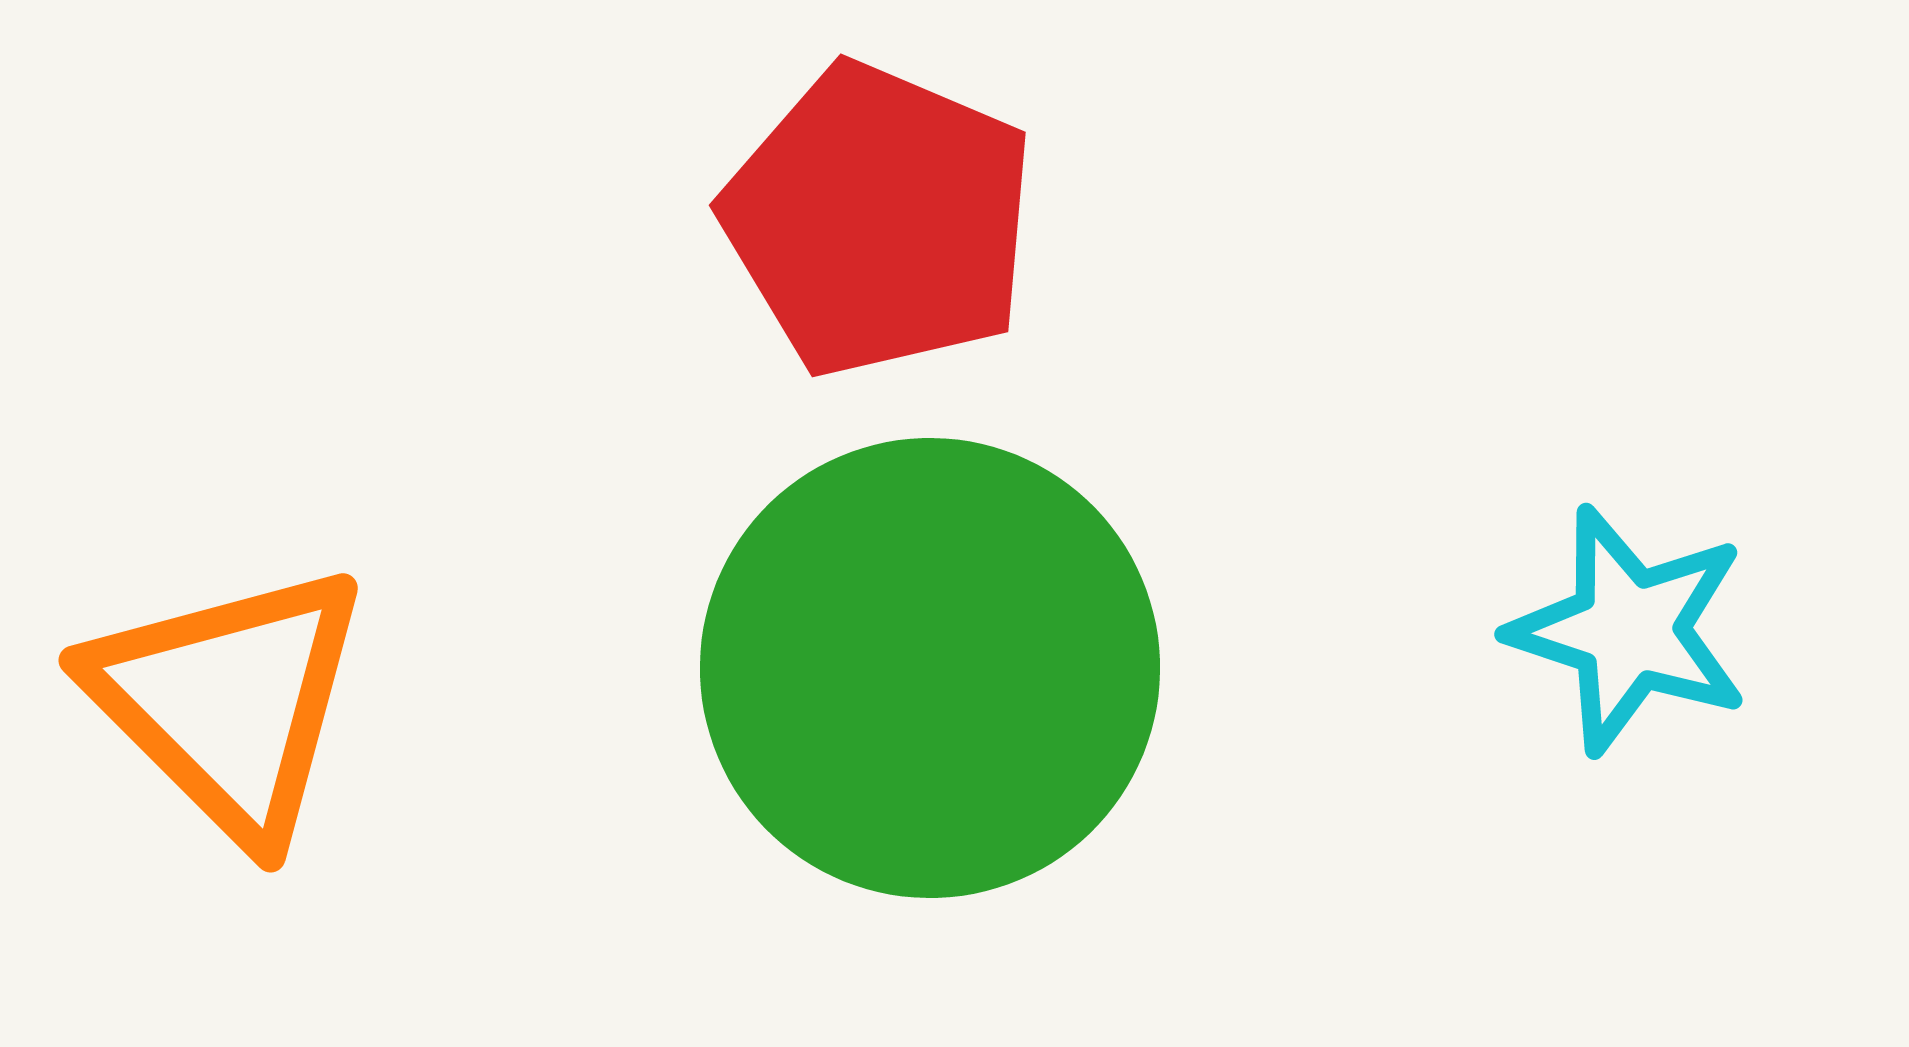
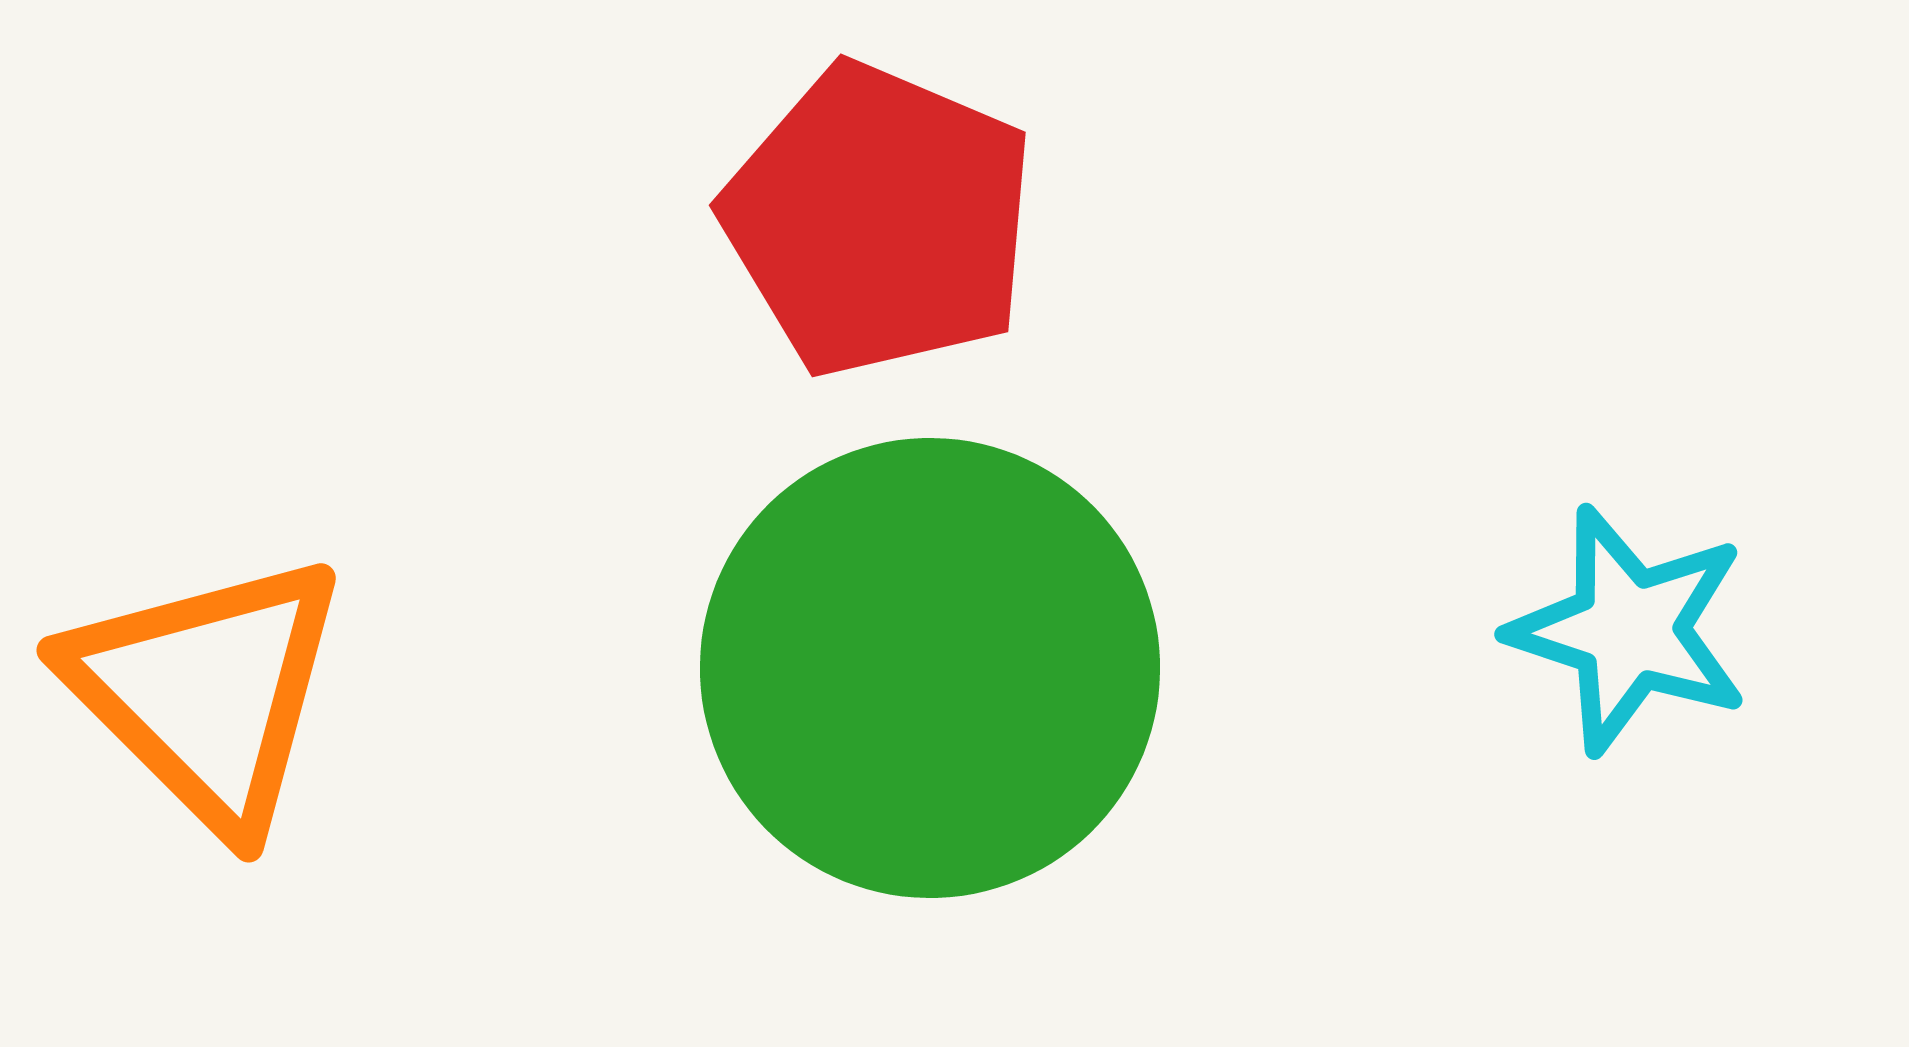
orange triangle: moved 22 px left, 10 px up
